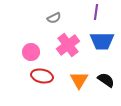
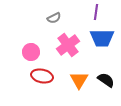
blue trapezoid: moved 3 px up
